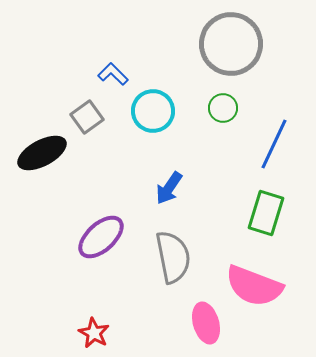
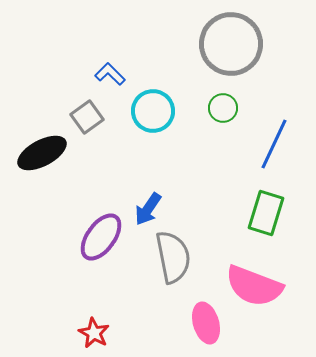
blue L-shape: moved 3 px left
blue arrow: moved 21 px left, 21 px down
purple ellipse: rotated 12 degrees counterclockwise
